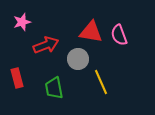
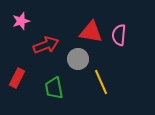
pink star: moved 1 px left, 1 px up
pink semicircle: rotated 25 degrees clockwise
red rectangle: rotated 42 degrees clockwise
